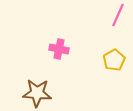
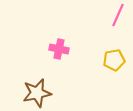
yellow pentagon: rotated 20 degrees clockwise
brown star: rotated 16 degrees counterclockwise
